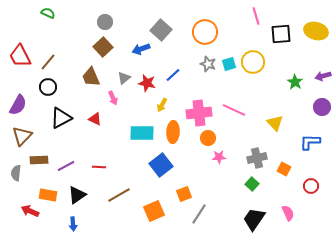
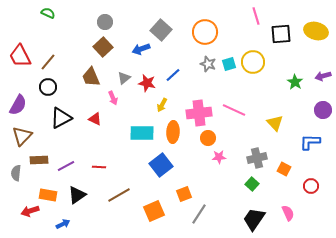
purple circle at (322, 107): moved 1 px right, 3 px down
red arrow at (30, 211): rotated 42 degrees counterclockwise
blue arrow at (73, 224): moved 10 px left; rotated 112 degrees counterclockwise
